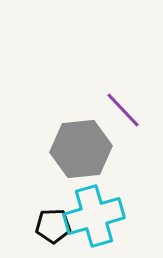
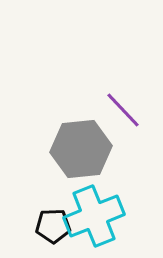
cyan cross: rotated 6 degrees counterclockwise
